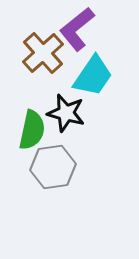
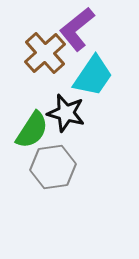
brown cross: moved 2 px right
green semicircle: rotated 21 degrees clockwise
